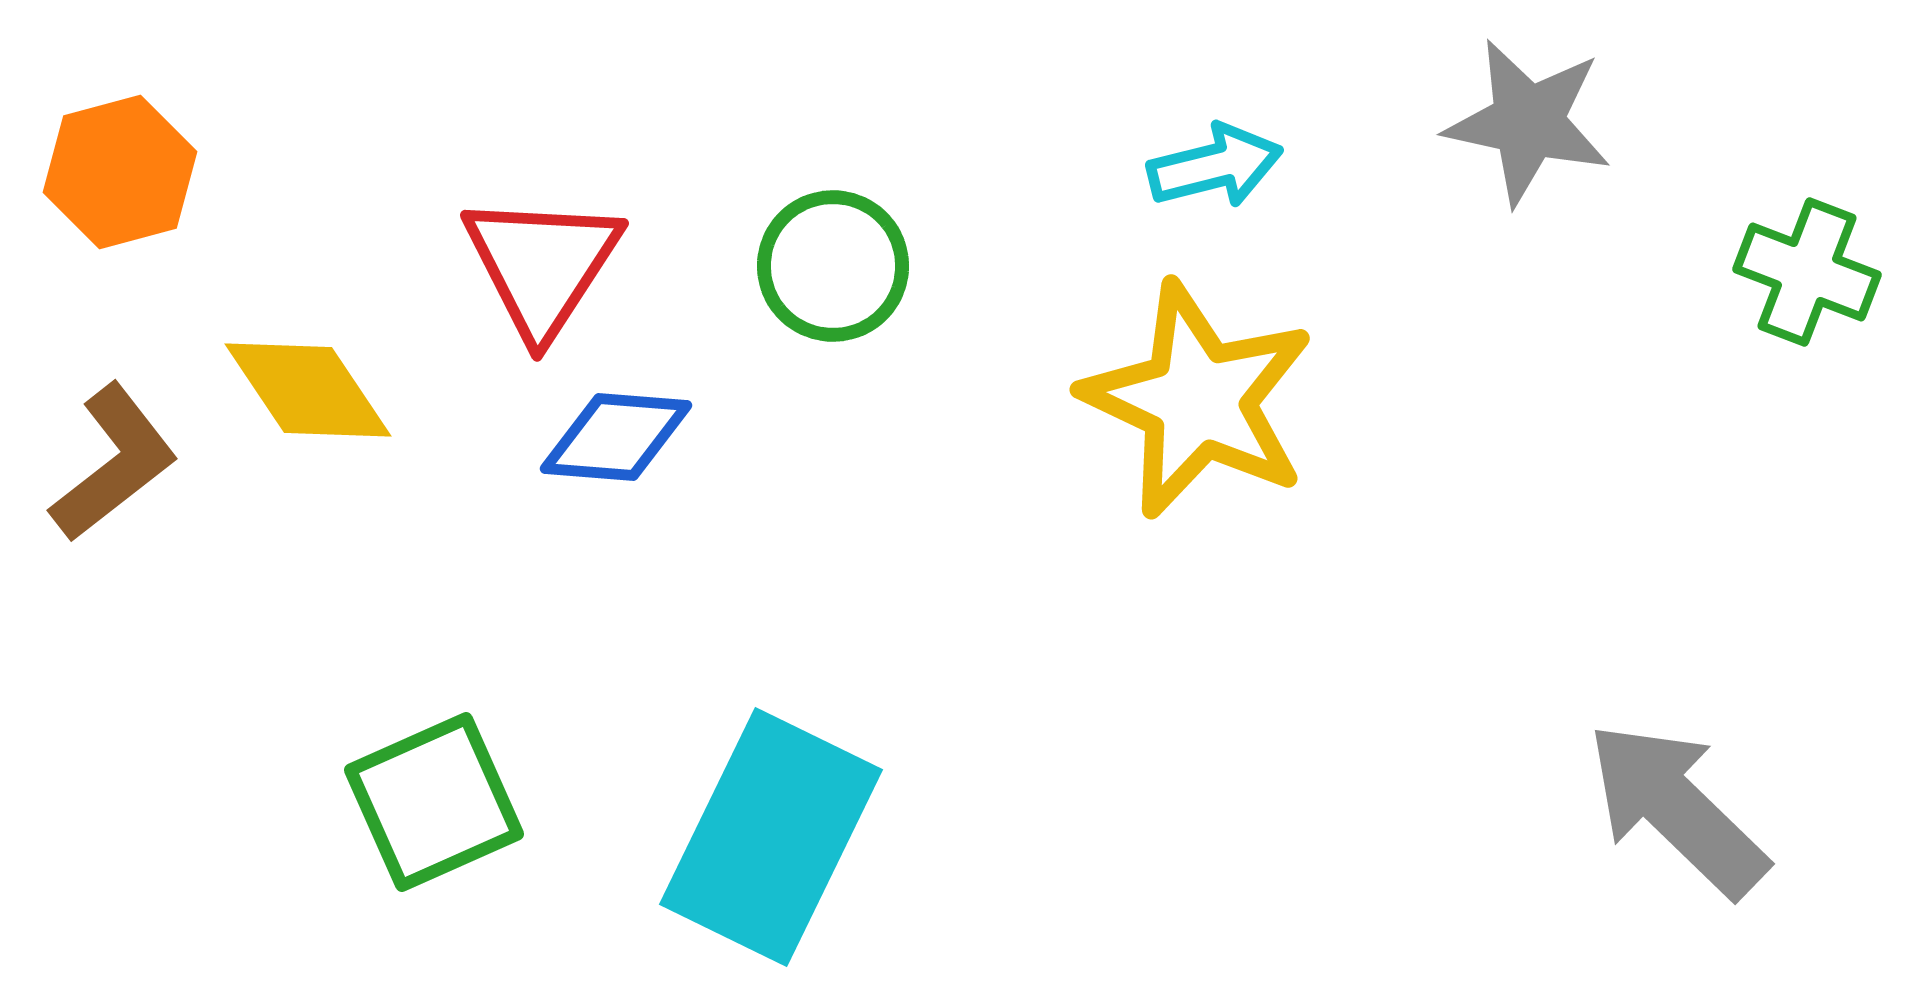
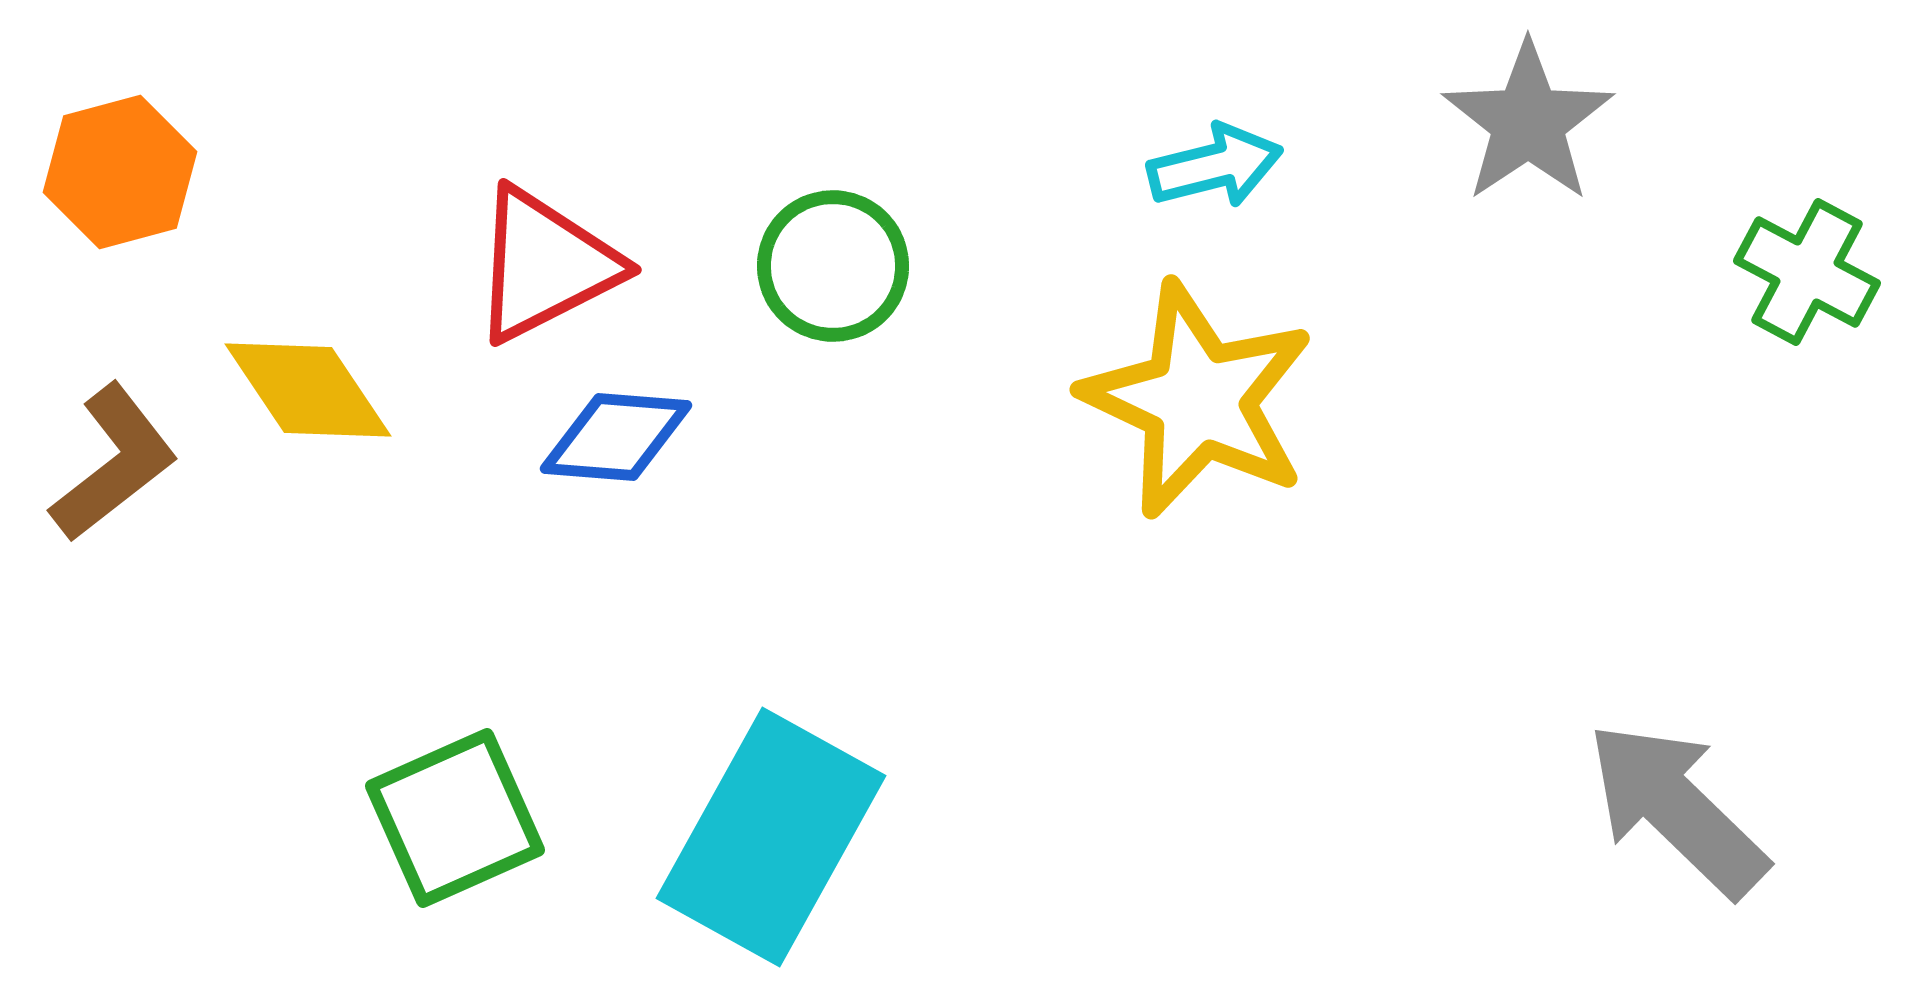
gray star: rotated 26 degrees clockwise
red triangle: moved 3 px right; rotated 30 degrees clockwise
green cross: rotated 7 degrees clockwise
green square: moved 21 px right, 16 px down
cyan rectangle: rotated 3 degrees clockwise
